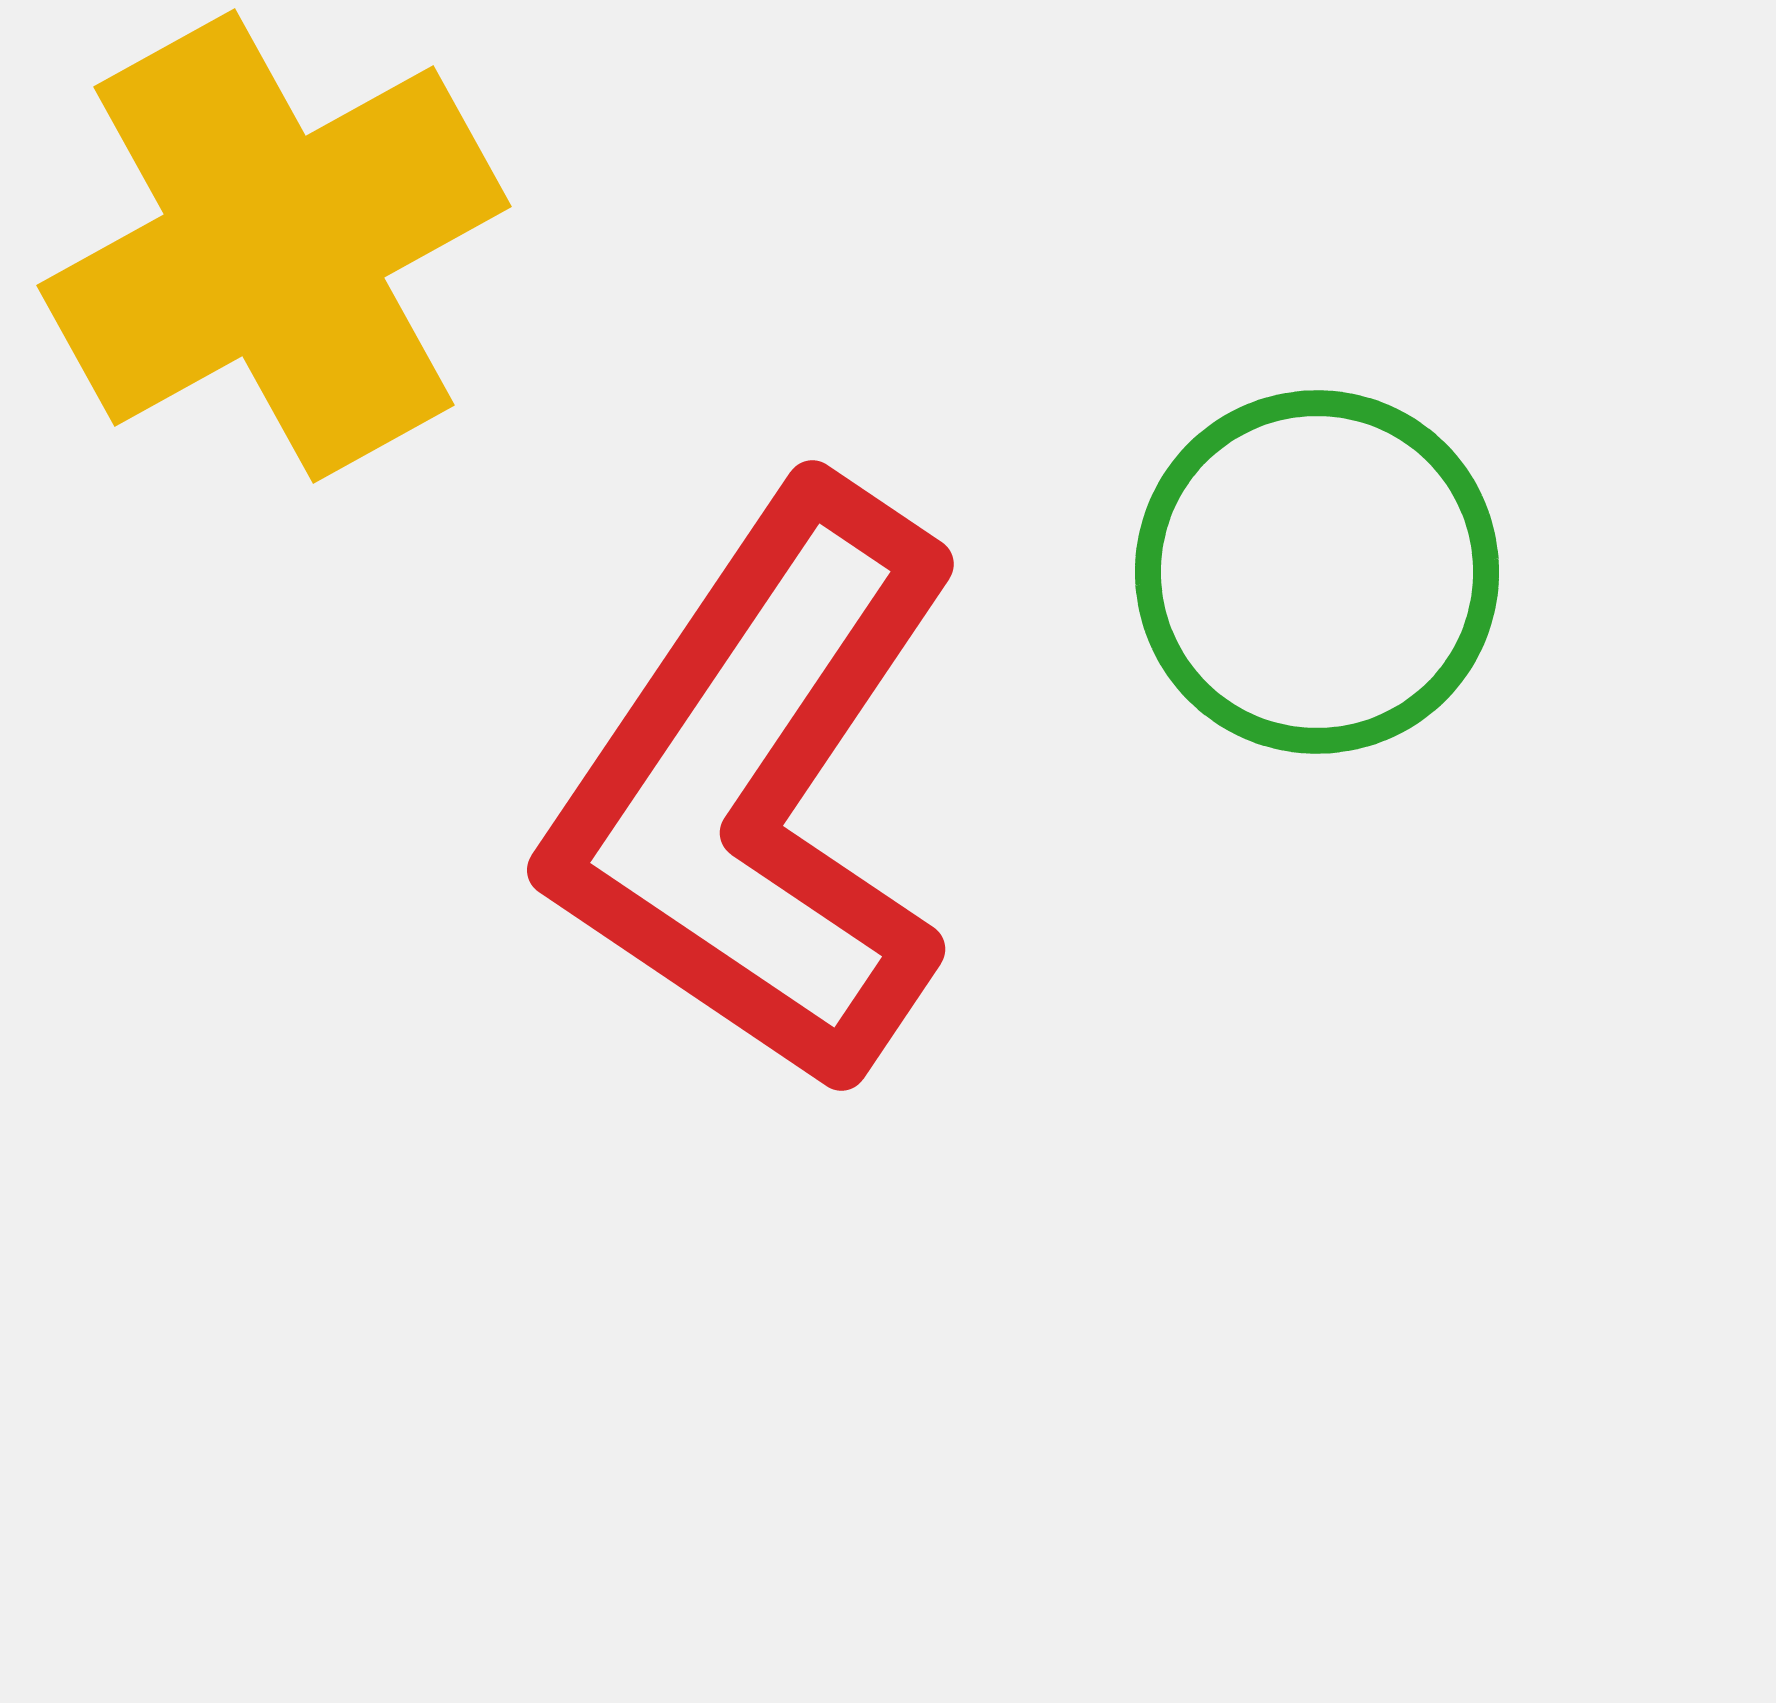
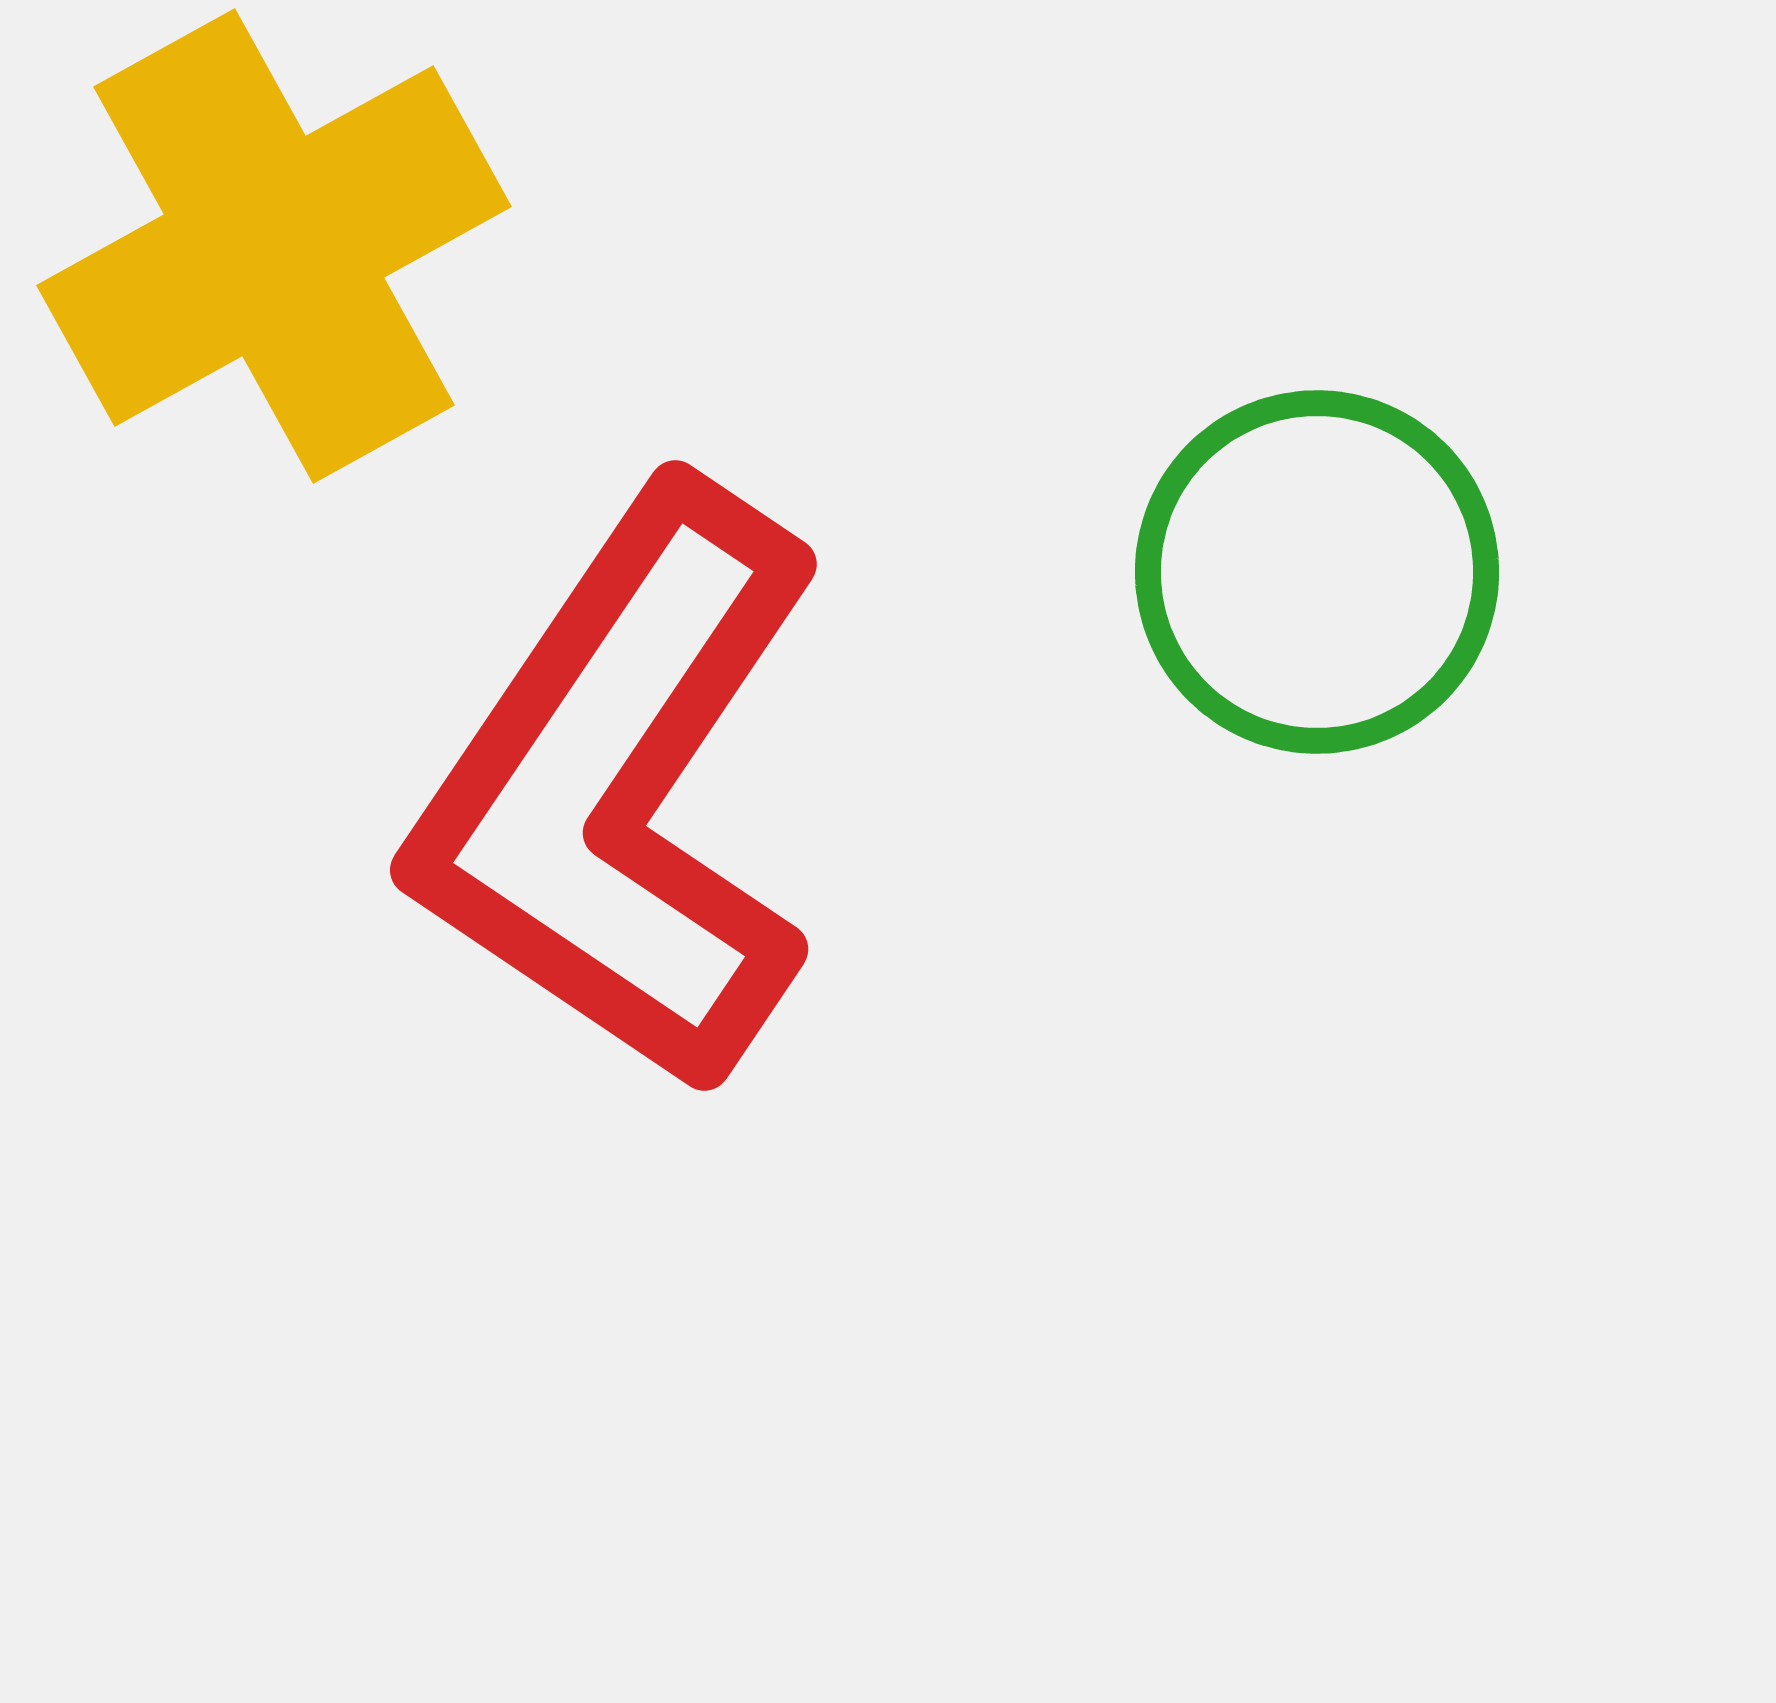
red L-shape: moved 137 px left
